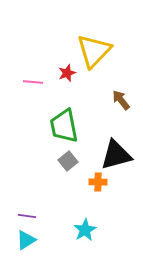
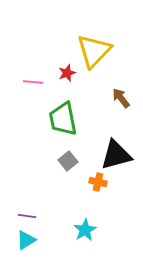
brown arrow: moved 2 px up
green trapezoid: moved 1 px left, 7 px up
orange cross: rotated 12 degrees clockwise
